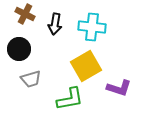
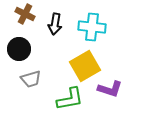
yellow square: moved 1 px left
purple L-shape: moved 9 px left, 1 px down
